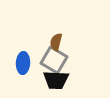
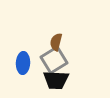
gray square: rotated 28 degrees clockwise
